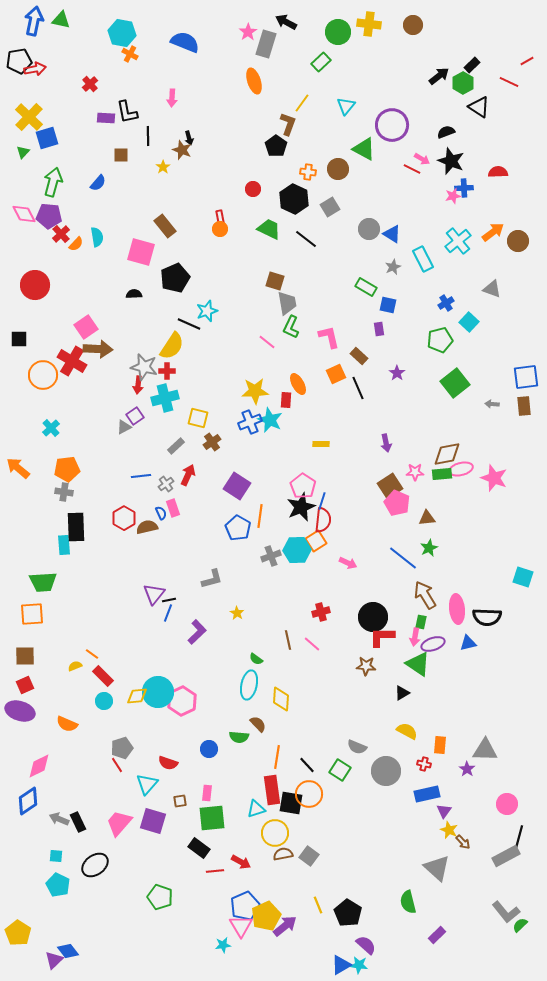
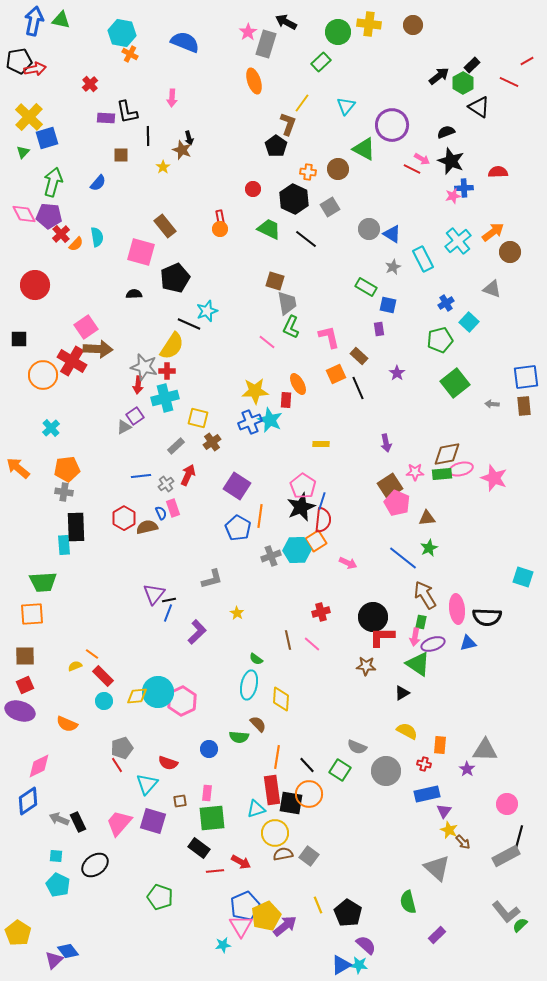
brown circle at (518, 241): moved 8 px left, 11 px down
